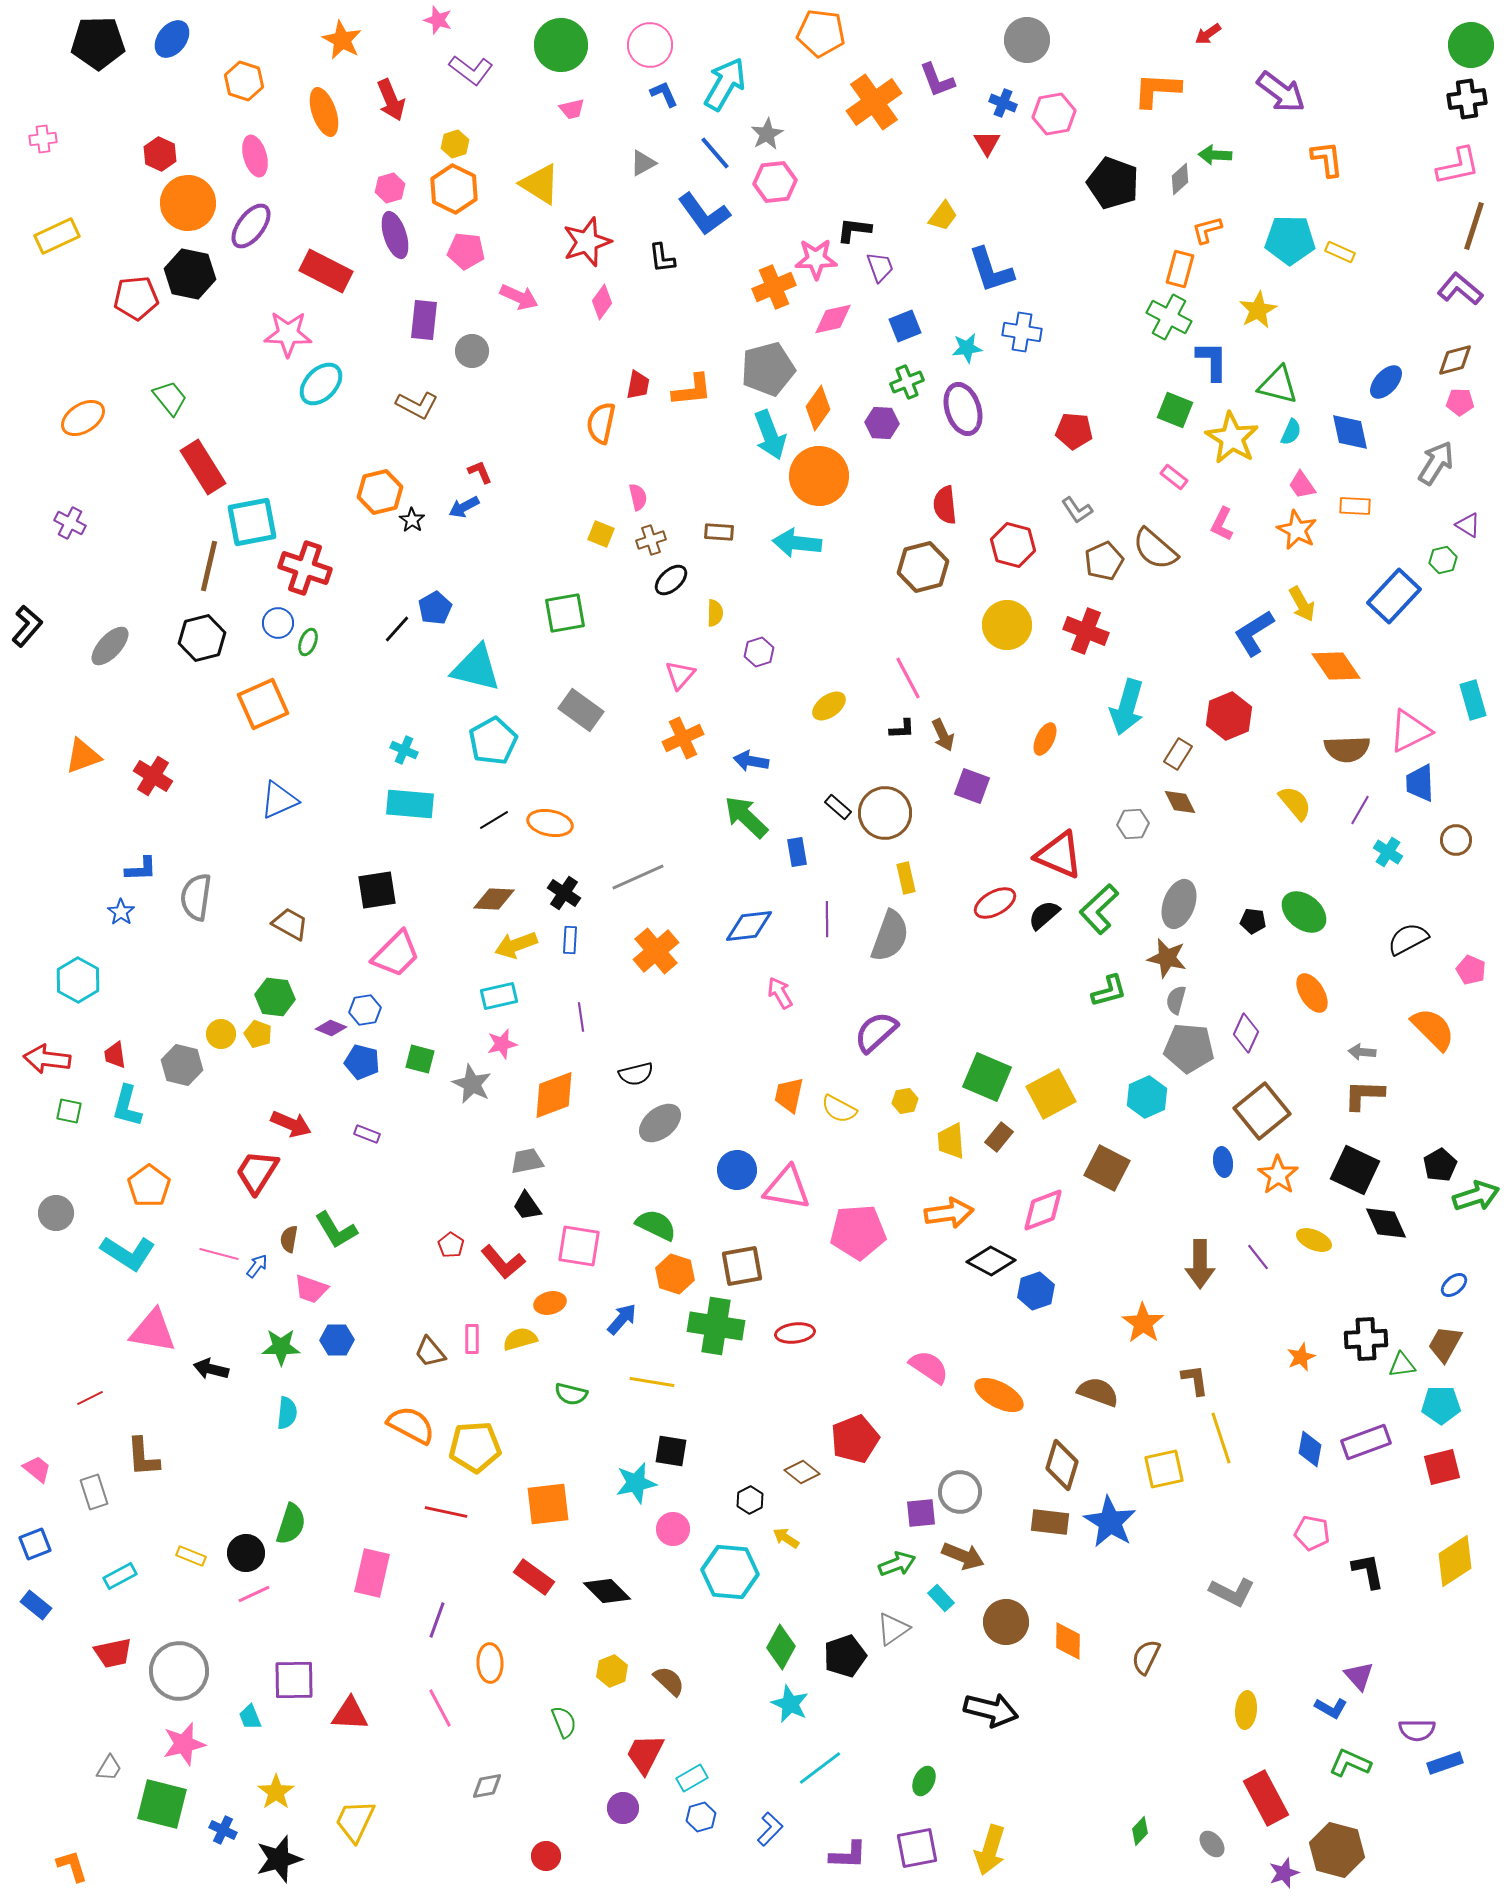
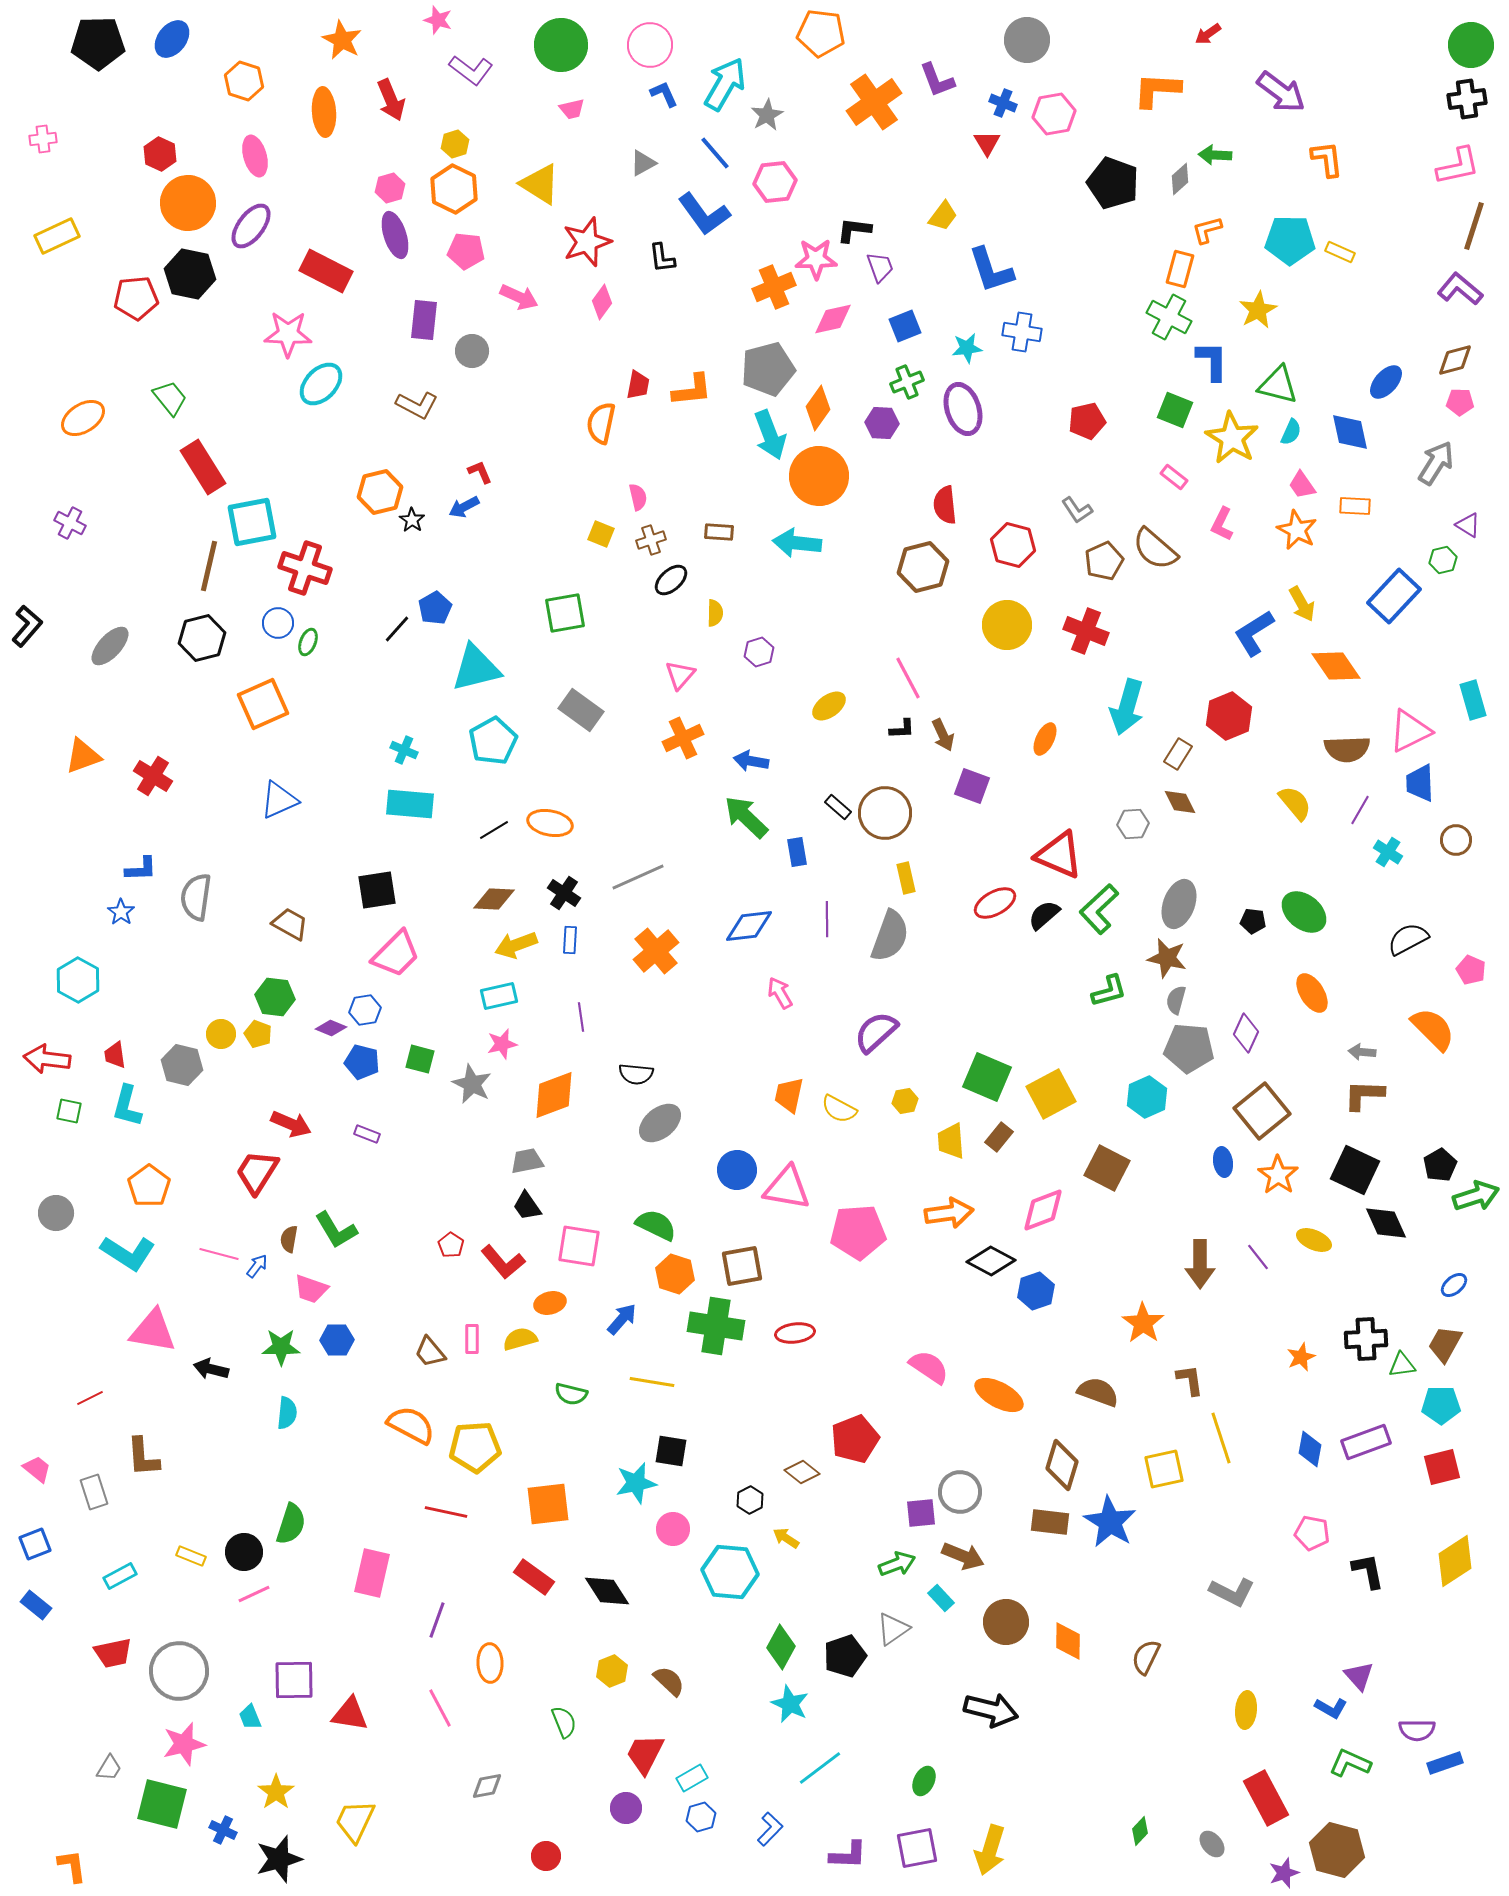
orange ellipse at (324, 112): rotated 15 degrees clockwise
gray star at (767, 134): moved 19 px up
red pentagon at (1074, 431): moved 13 px right, 10 px up; rotated 18 degrees counterclockwise
cyan triangle at (476, 668): rotated 28 degrees counterclockwise
black line at (494, 820): moved 10 px down
black semicircle at (636, 1074): rotated 20 degrees clockwise
brown L-shape at (1195, 1380): moved 5 px left
black circle at (246, 1553): moved 2 px left, 1 px up
black diamond at (607, 1591): rotated 12 degrees clockwise
red triangle at (350, 1714): rotated 6 degrees clockwise
purple circle at (623, 1808): moved 3 px right
orange L-shape at (72, 1866): rotated 9 degrees clockwise
